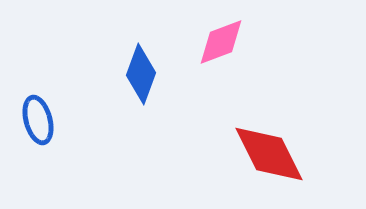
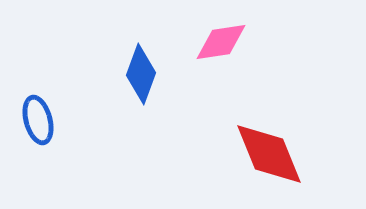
pink diamond: rotated 12 degrees clockwise
red diamond: rotated 4 degrees clockwise
